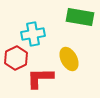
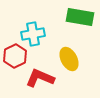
red hexagon: moved 1 px left, 2 px up
red L-shape: rotated 24 degrees clockwise
